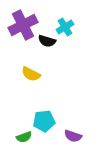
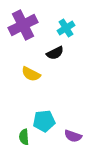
cyan cross: moved 1 px right, 1 px down
black semicircle: moved 8 px right, 12 px down; rotated 42 degrees counterclockwise
green semicircle: rotated 105 degrees clockwise
